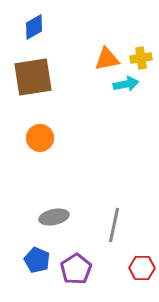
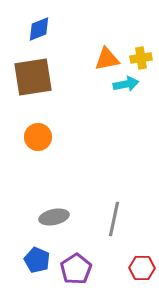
blue diamond: moved 5 px right, 2 px down; rotated 8 degrees clockwise
orange circle: moved 2 px left, 1 px up
gray line: moved 6 px up
